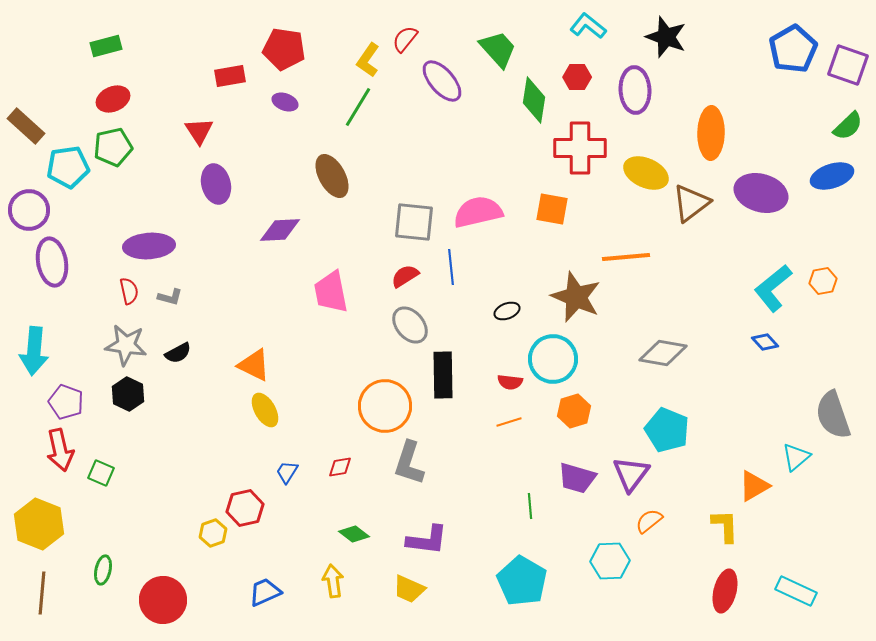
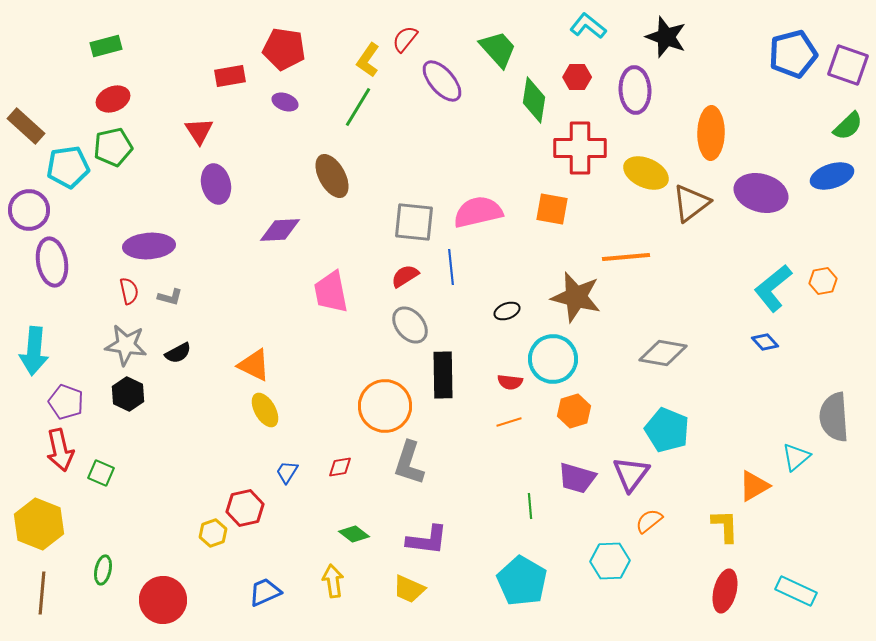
blue pentagon at (793, 49): moved 5 px down; rotated 15 degrees clockwise
brown star at (576, 297): rotated 9 degrees counterclockwise
gray semicircle at (833, 415): moved 1 px right, 2 px down; rotated 15 degrees clockwise
